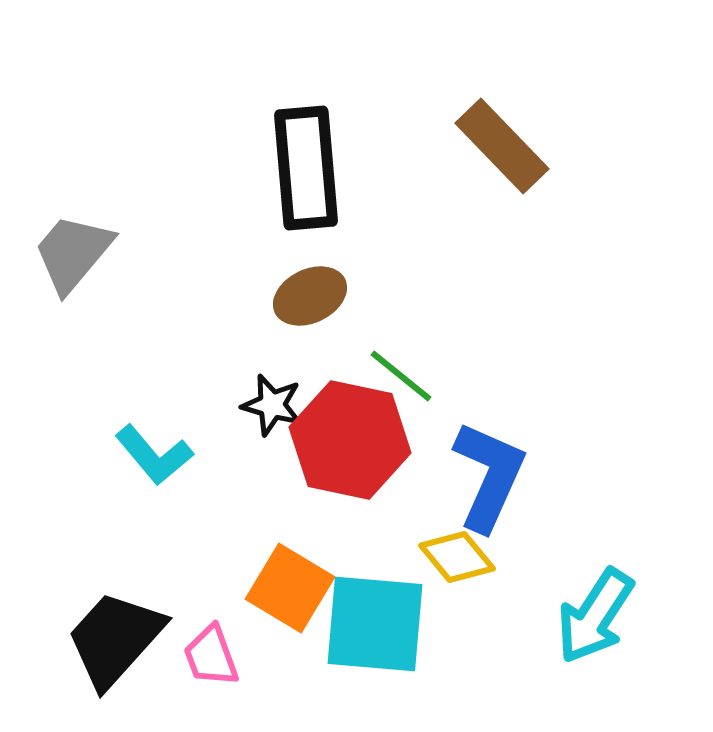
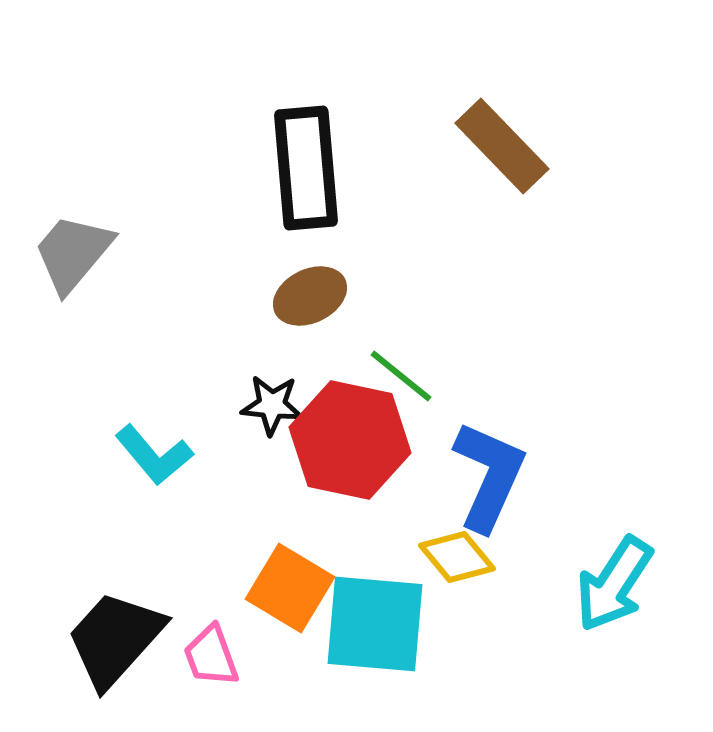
black star: rotated 10 degrees counterclockwise
cyan arrow: moved 19 px right, 32 px up
